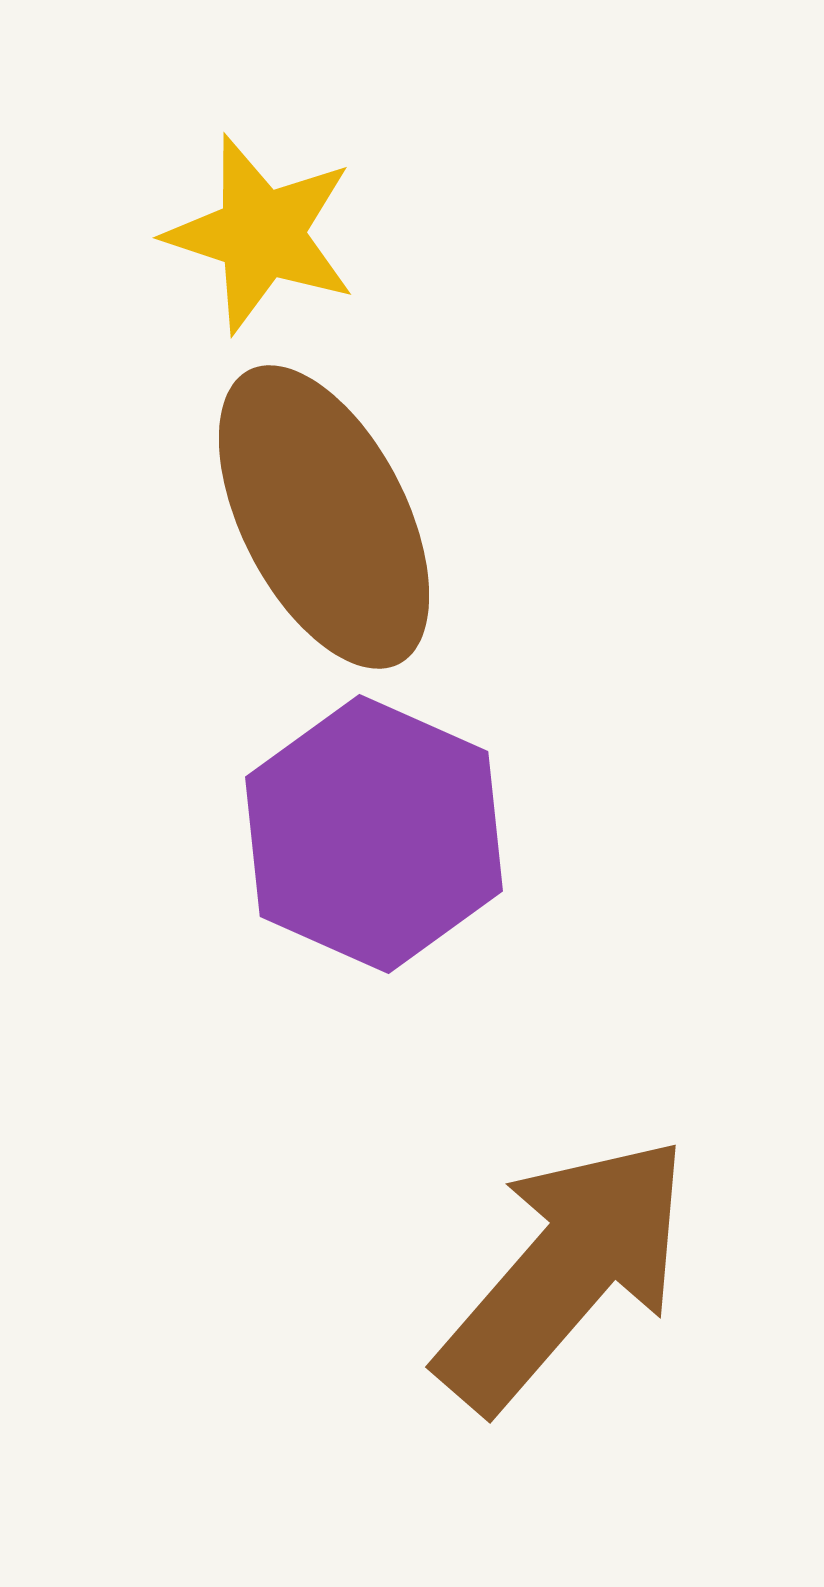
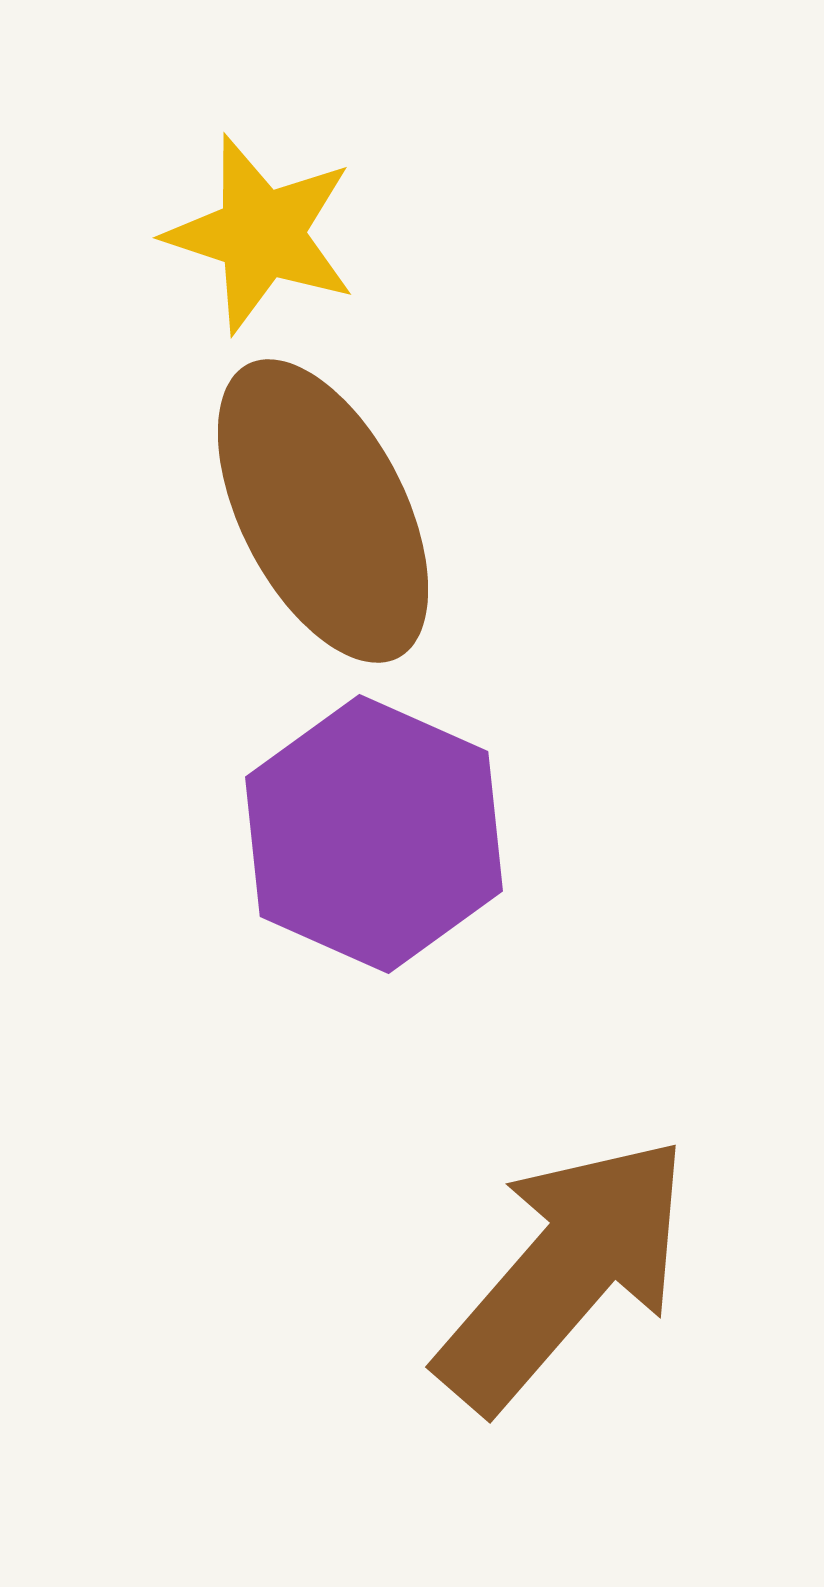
brown ellipse: moved 1 px left, 6 px up
